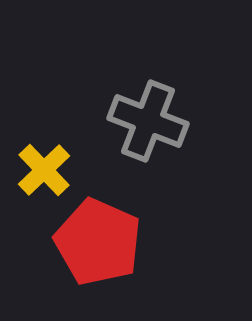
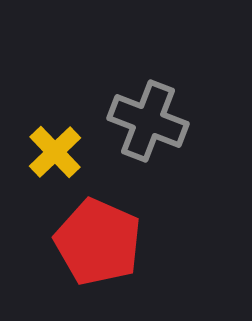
yellow cross: moved 11 px right, 18 px up
